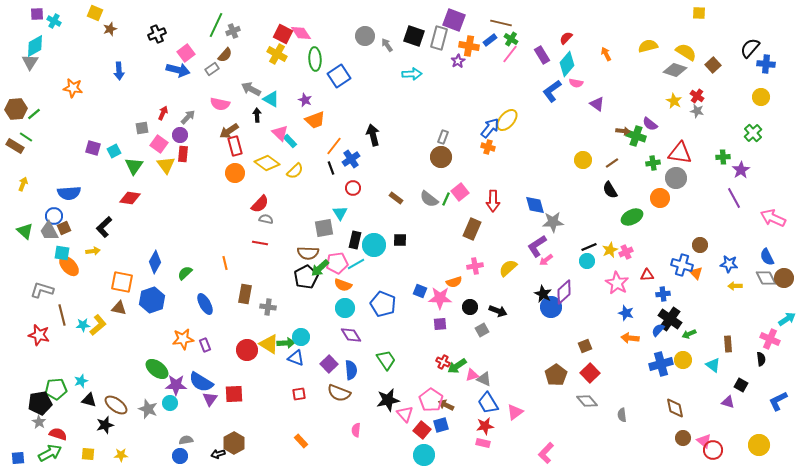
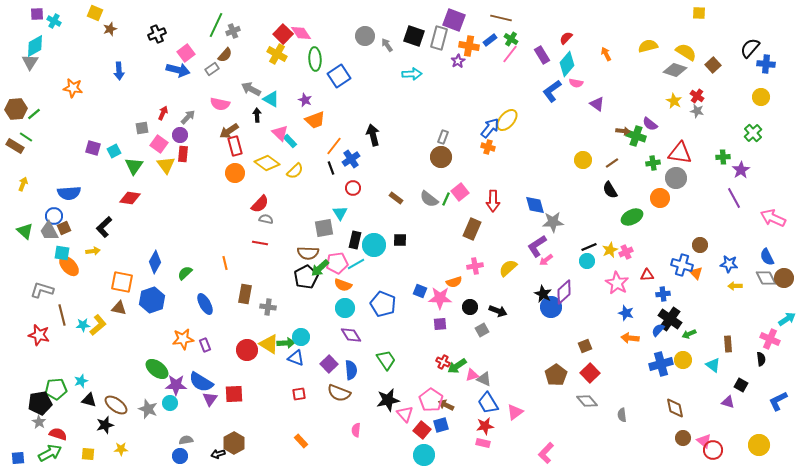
brown line at (501, 23): moved 5 px up
red square at (283, 34): rotated 18 degrees clockwise
yellow star at (121, 455): moved 6 px up
